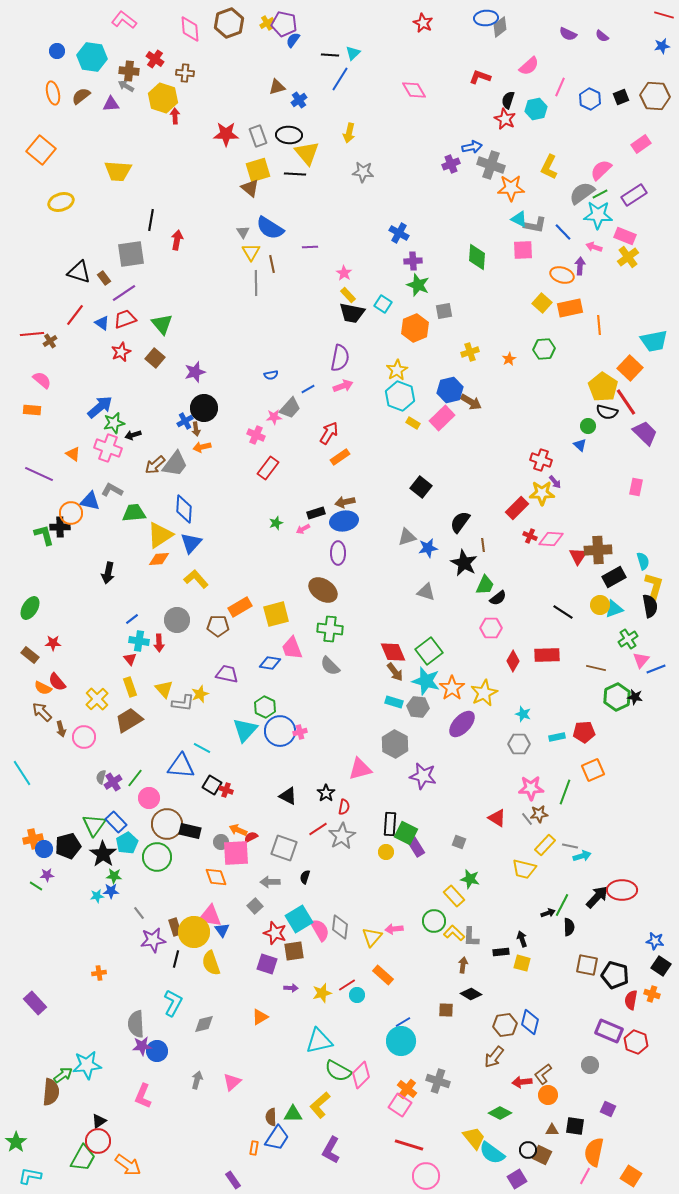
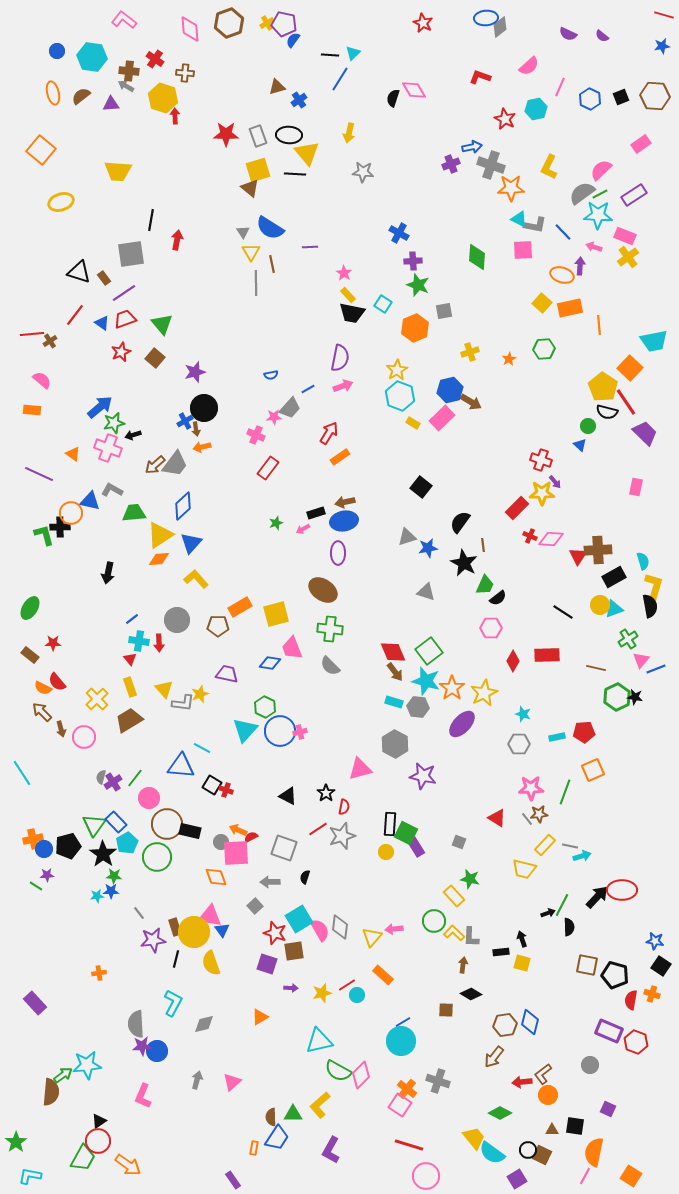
black semicircle at (508, 100): moved 115 px left, 2 px up
blue diamond at (184, 509): moved 1 px left, 3 px up; rotated 44 degrees clockwise
gray star at (342, 836): rotated 12 degrees clockwise
